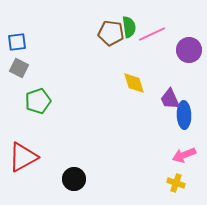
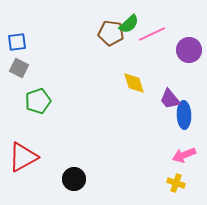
green semicircle: moved 3 px up; rotated 55 degrees clockwise
purple trapezoid: rotated 15 degrees counterclockwise
